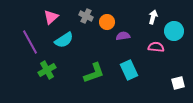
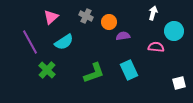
white arrow: moved 4 px up
orange circle: moved 2 px right
cyan semicircle: moved 2 px down
green cross: rotated 18 degrees counterclockwise
white square: moved 1 px right
